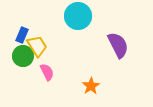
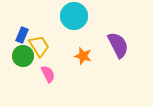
cyan circle: moved 4 px left
yellow trapezoid: moved 2 px right
pink semicircle: moved 1 px right, 2 px down
orange star: moved 8 px left, 30 px up; rotated 24 degrees counterclockwise
